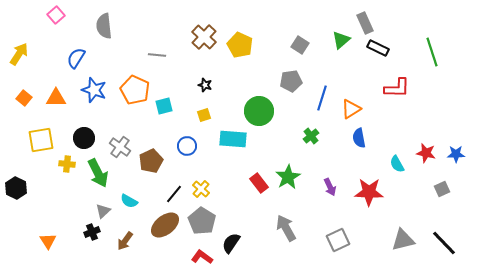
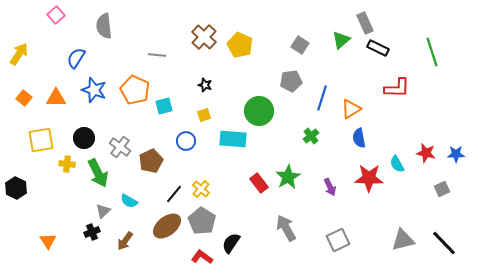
blue circle at (187, 146): moved 1 px left, 5 px up
red star at (369, 192): moved 14 px up
brown ellipse at (165, 225): moved 2 px right, 1 px down
